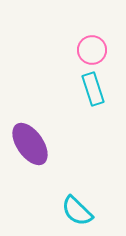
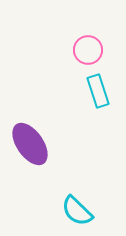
pink circle: moved 4 px left
cyan rectangle: moved 5 px right, 2 px down
